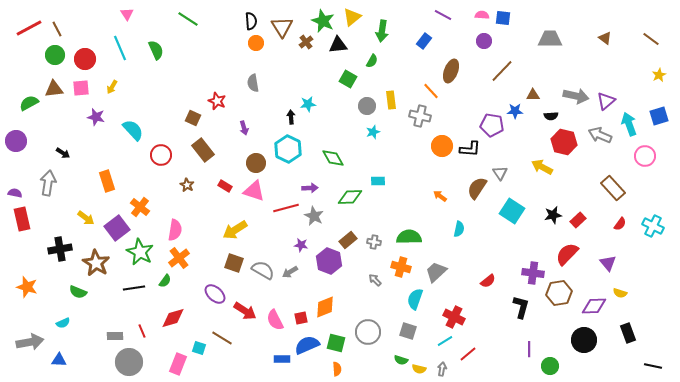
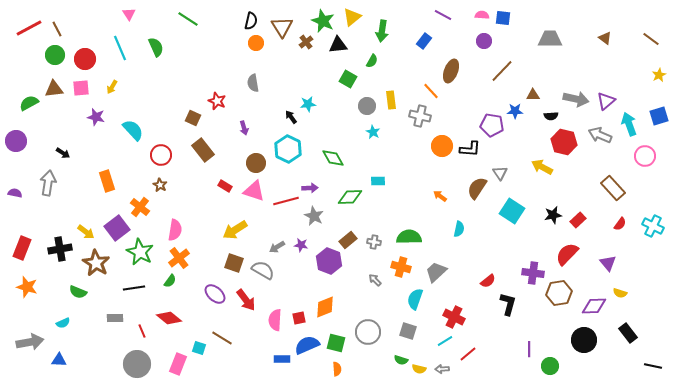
pink triangle at (127, 14): moved 2 px right
black semicircle at (251, 21): rotated 18 degrees clockwise
green semicircle at (156, 50): moved 3 px up
gray arrow at (576, 96): moved 3 px down
black arrow at (291, 117): rotated 32 degrees counterclockwise
cyan star at (373, 132): rotated 24 degrees counterclockwise
brown star at (187, 185): moved 27 px left
red line at (286, 208): moved 7 px up
yellow arrow at (86, 218): moved 14 px down
red rectangle at (22, 219): moved 29 px down; rotated 35 degrees clockwise
gray arrow at (290, 272): moved 13 px left, 25 px up
green semicircle at (165, 281): moved 5 px right
black L-shape at (521, 307): moved 13 px left, 3 px up
red arrow at (245, 311): moved 1 px right, 11 px up; rotated 20 degrees clockwise
red diamond at (173, 318): moved 4 px left; rotated 55 degrees clockwise
red square at (301, 318): moved 2 px left
pink semicircle at (275, 320): rotated 30 degrees clockwise
black rectangle at (628, 333): rotated 18 degrees counterclockwise
gray rectangle at (115, 336): moved 18 px up
gray circle at (129, 362): moved 8 px right, 2 px down
gray arrow at (442, 369): rotated 104 degrees counterclockwise
